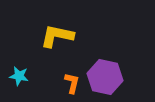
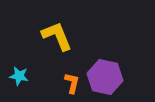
yellow L-shape: rotated 56 degrees clockwise
